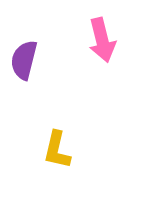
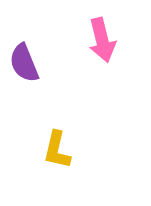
purple semicircle: moved 3 px down; rotated 36 degrees counterclockwise
